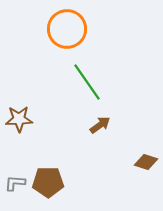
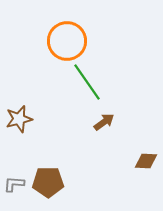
orange circle: moved 12 px down
brown star: rotated 12 degrees counterclockwise
brown arrow: moved 4 px right, 3 px up
brown diamond: moved 1 px up; rotated 15 degrees counterclockwise
gray L-shape: moved 1 px left, 1 px down
